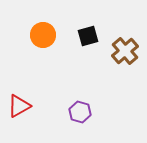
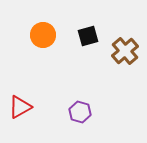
red triangle: moved 1 px right, 1 px down
